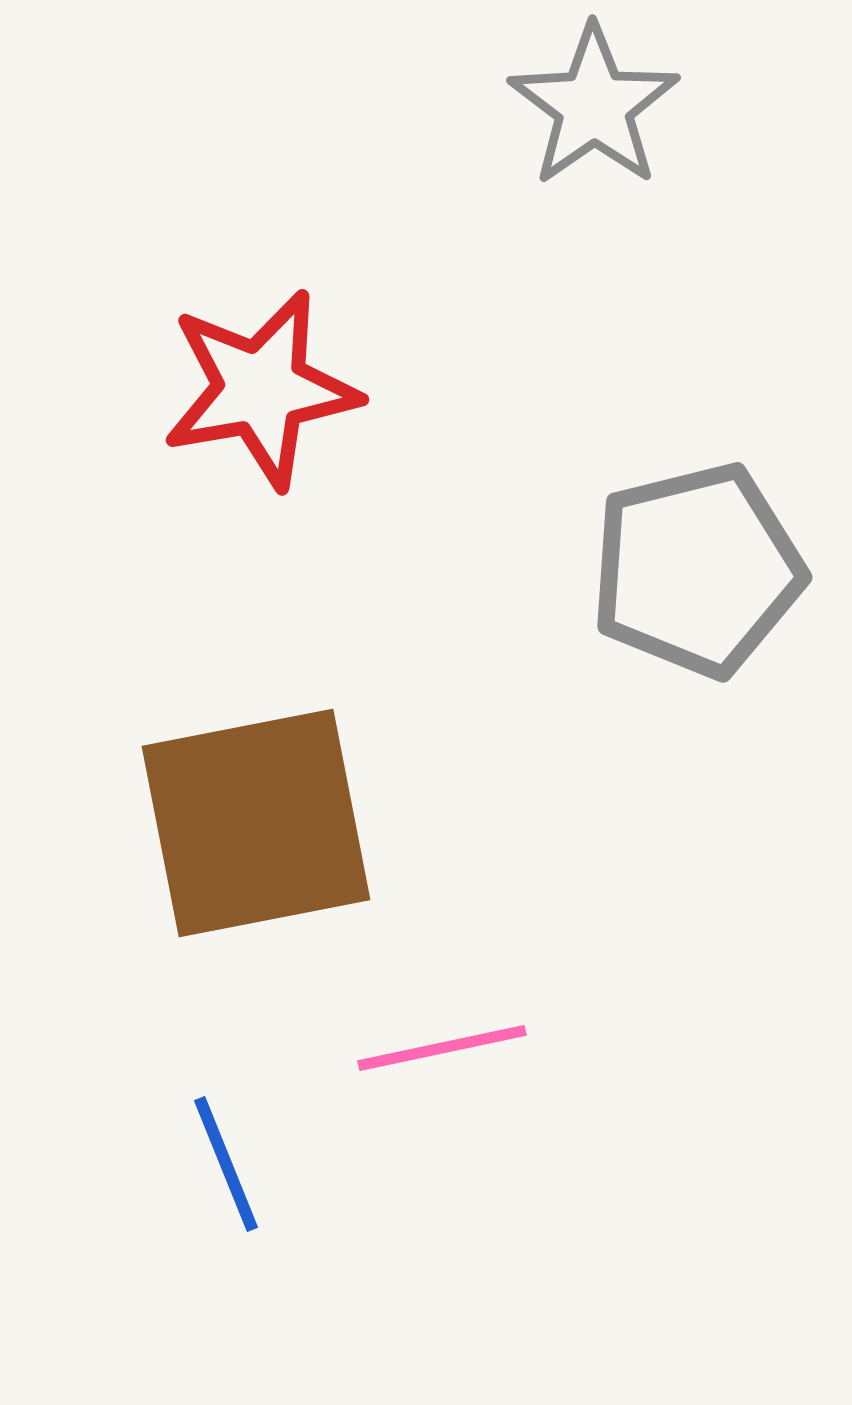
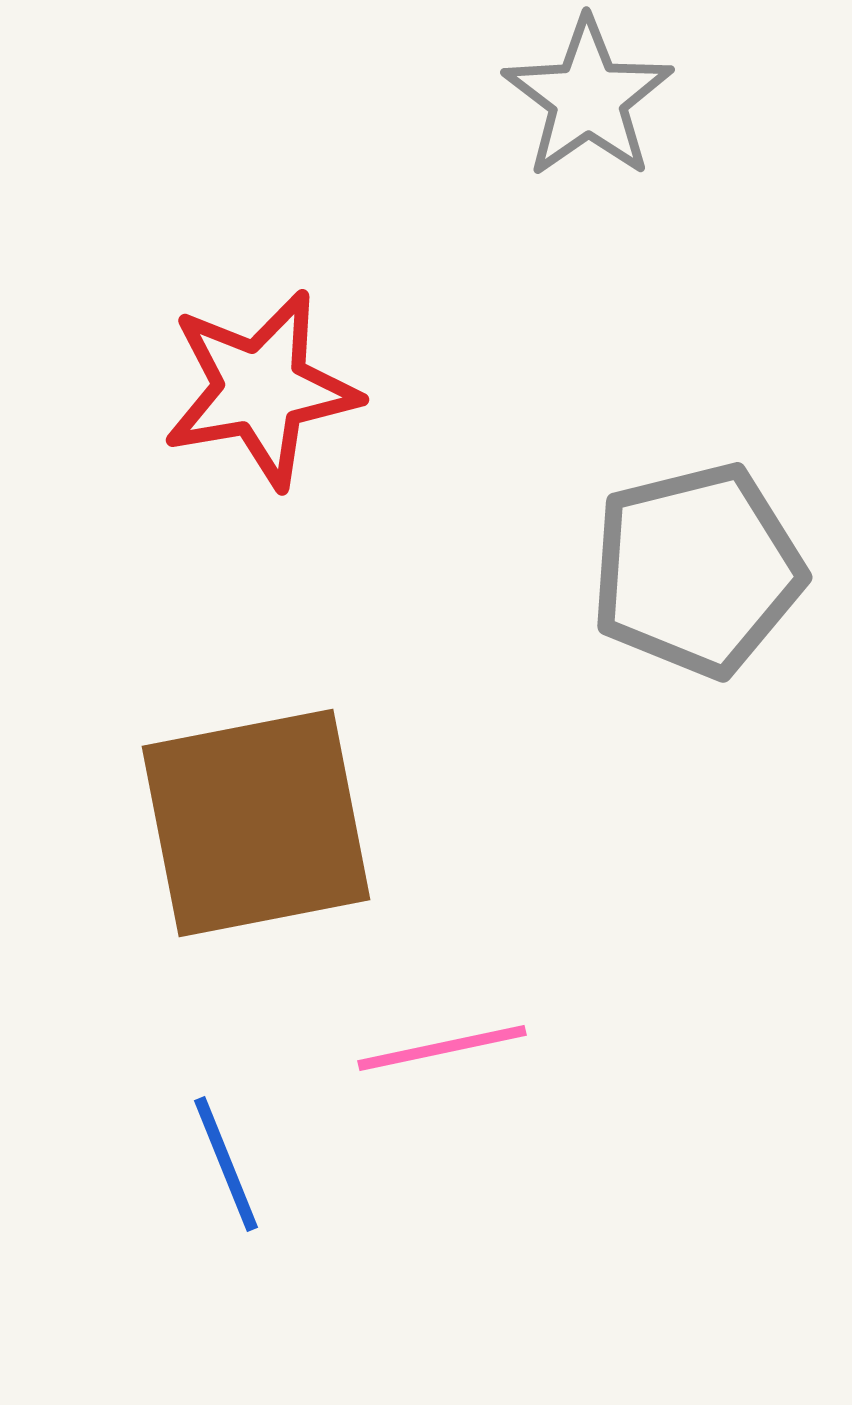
gray star: moved 6 px left, 8 px up
